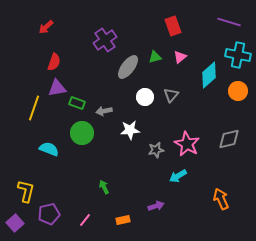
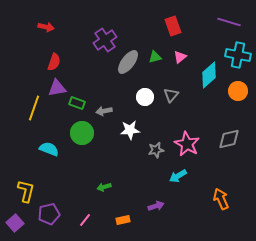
red arrow: rotated 126 degrees counterclockwise
gray ellipse: moved 5 px up
green arrow: rotated 80 degrees counterclockwise
